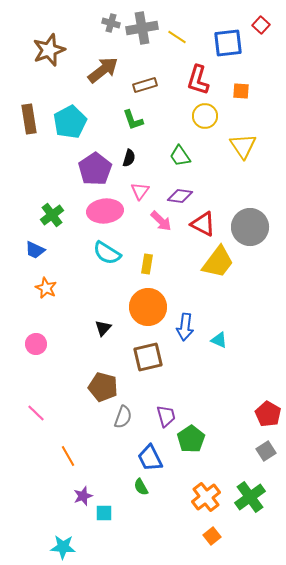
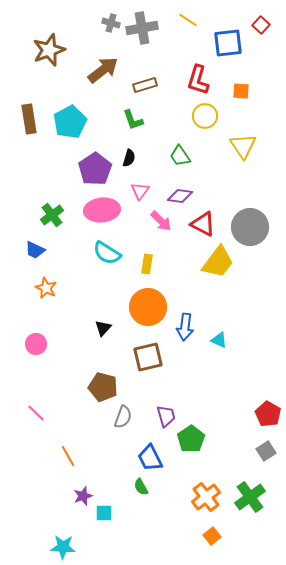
yellow line at (177, 37): moved 11 px right, 17 px up
pink ellipse at (105, 211): moved 3 px left, 1 px up
